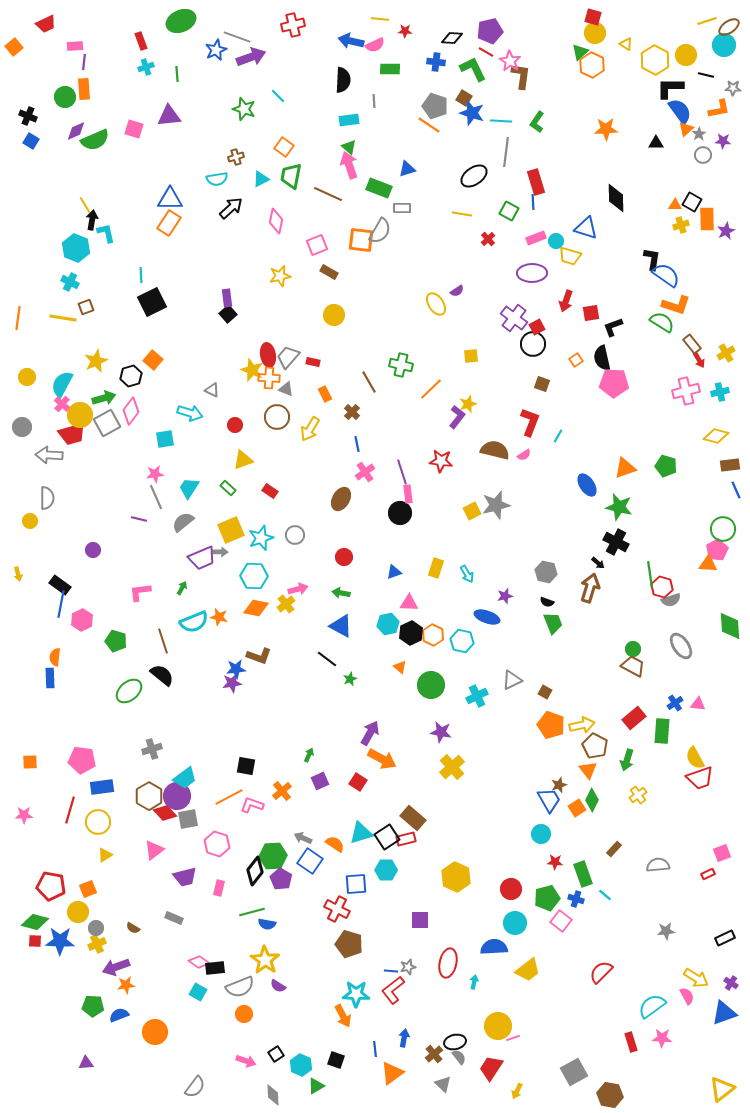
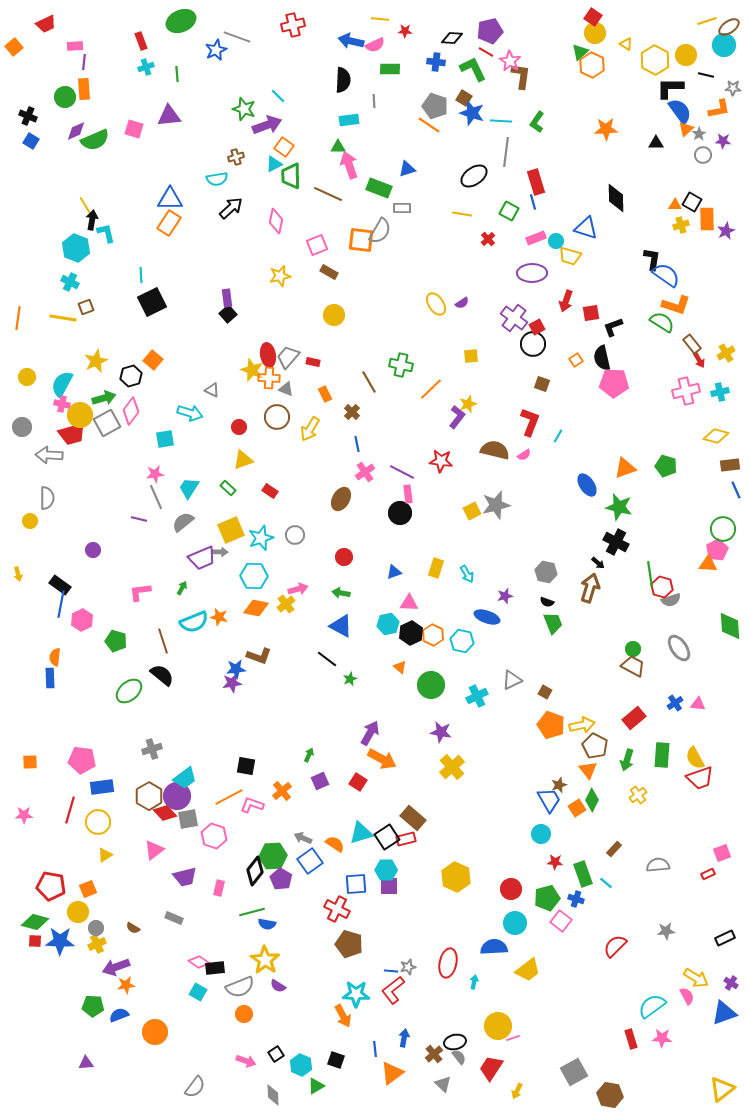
red square at (593, 17): rotated 18 degrees clockwise
purple arrow at (251, 57): moved 16 px right, 68 px down
green triangle at (349, 147): moved 11 px left; rotated 42 degrees counterclockwise
green trapezoid at (291, 176): rotated 12 degrees counterclockwise
cyan triangle at (261, 179): moved 13 px right, 15 px up
blue line at (533, 202): rotated 14 degrees counterclockwise
purple semicircle at (457, 291): moved 5 px right, 12 px down
pink cross at (62, 404): rotated 28 degrees counterclockwise
red circle at (235, 425): moved 4 px right, 2 px down
purple line at (402, 472): rotated 45 degrees counterclockwise
gray ellipse at (681, 646): moved 2 px left, 2 px down
green rectangle at (662, 731): moved 24 px down
pink hexagon at (217, 844): moved 3 px left, 8 px up
blue square at (310, 861): rotated 20 degrees clockwise
cyan line at (605, 895): moved 1 px right, 12 px up
purple square at (420, 920): moved 31 px left, 34 px up
red semicircle at (601, 972): moved 14 px right, 26 px up
red rectangle at (631, 1042): moved 3 px up
